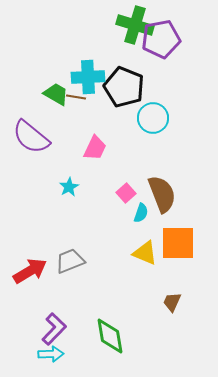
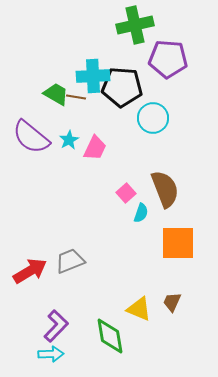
green cross: rotated 30 degrees counterclockwise
purple pentagon: moved 7 px right, 20 px down; rotated 15 degrees clockwise
cyan cross: moved 5 px right, 1 px up
black pentagon: moved 2 px left; rotated 18 degrees counterclockwise
cyan star: moved 47 px up
brown semicircle: moved 3 px right, 5 px up
yellow triangle: moved 6 px left, 56 px down
purple L-shape: moved 2 px right, 3 px up
